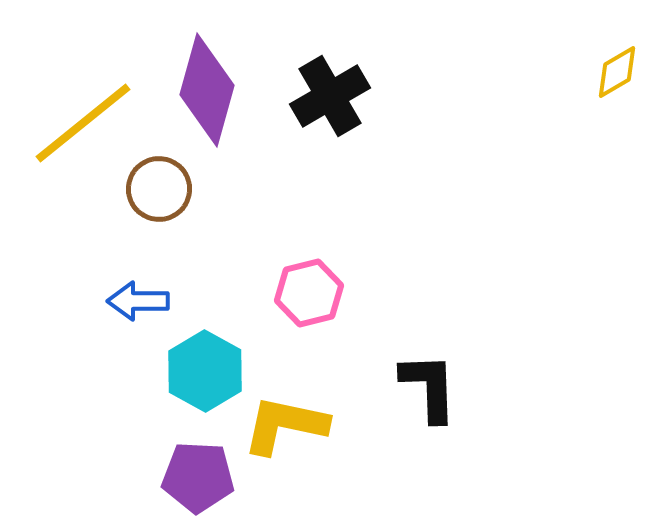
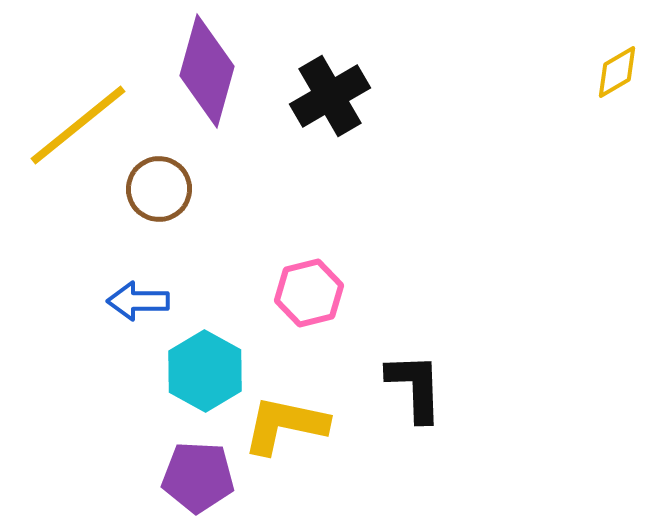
purple diamond: moved 19 px up
yellow line: moved 5 px left, 2 px down
black L-shape: moved 14 px left
